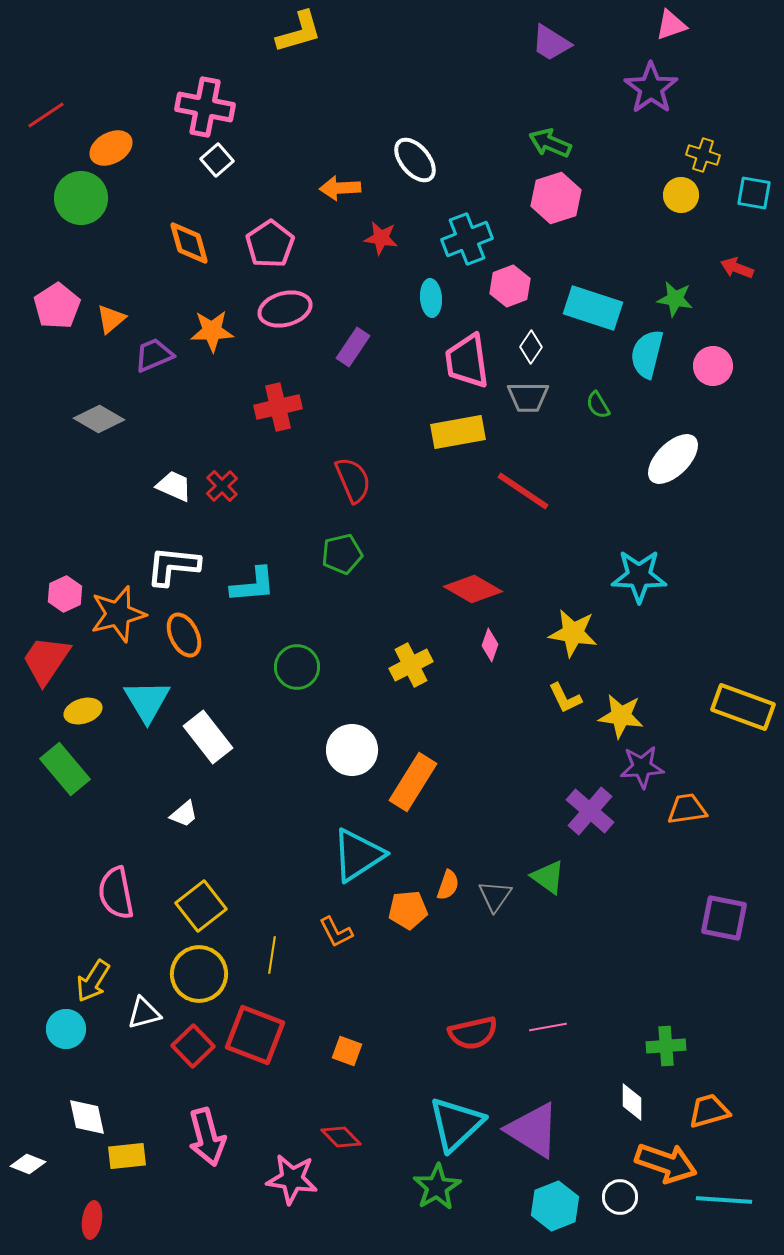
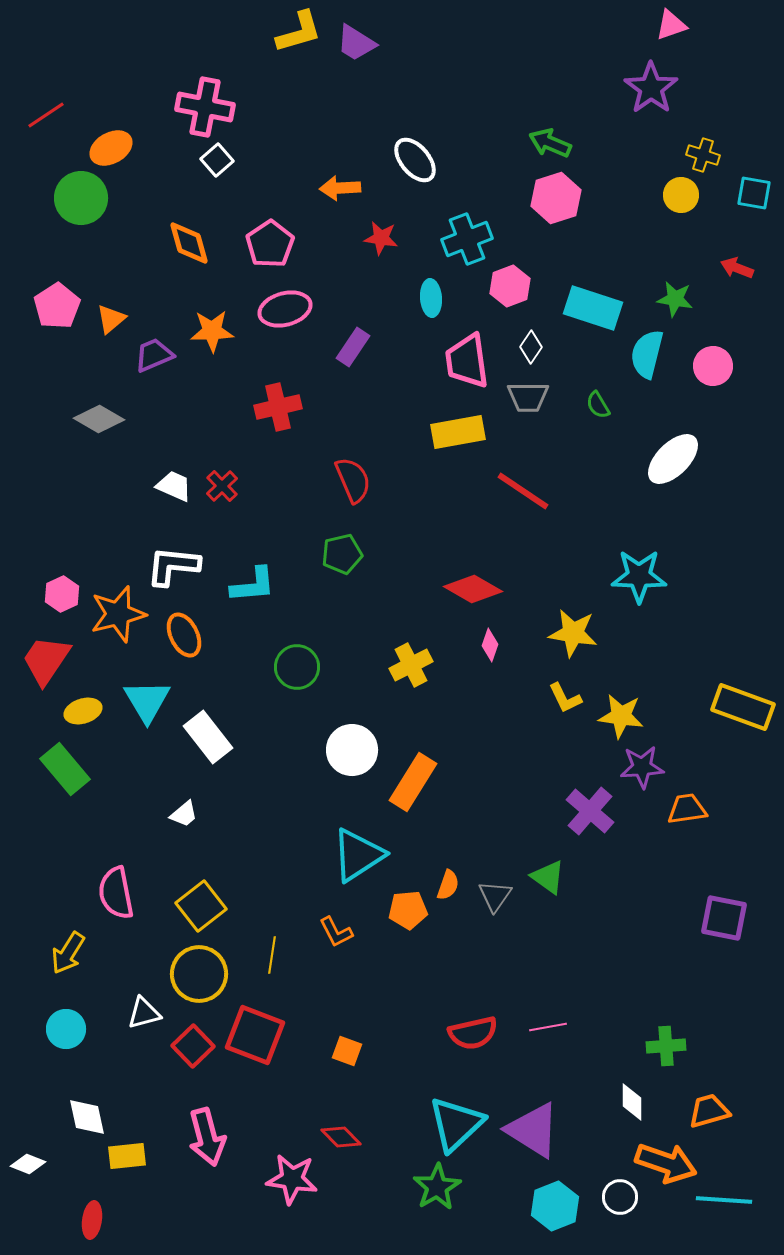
purple trapezoid at (551, 43): moved 195 px left
pink hexagon at (65, 594): moved 3 px left
yellow arrow at (93, 981): moved 25 px left, 28 px up
